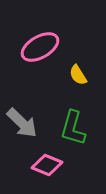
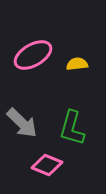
pink ellipse: moved 7 px left, 8 px down
yellow semicircle: moved 1 px left, 11 px up; rotated 115 degrees clockwise
green L-shape: moved 1 px left
